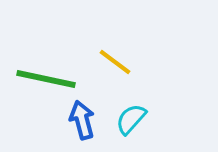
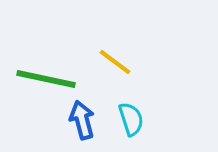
cyan semicircle: rotated 120 degrees clockwise
